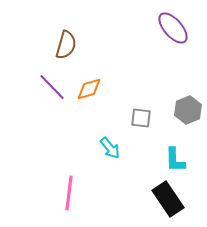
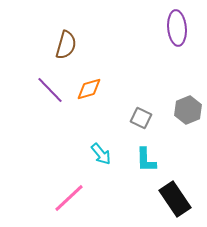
purple ellipse: moved 4 px right; rotated 36 degrees clockwise
purple line: moved 2 px left, 3 px down
gray square: rotated 20 degrees clockwise
cyan arrow: moved 9 px left, 6 px down
cyan L-shape: moved 29 px left
pink line: moved 5 px down; rotated 40 degrees clockwise
black rectangle: moved 7 px right
